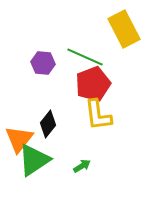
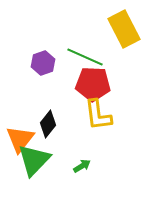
purple hexagon: rotated 25 degrees counterclockwise
red pentagon: rotated 24 degrees clockwise
orange triangle: moved 1 px right
green triangle: rotated 12 degrees counterclockwise
